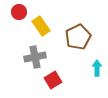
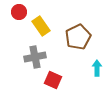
red square: rotated 36 degrees counterclockwise
